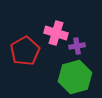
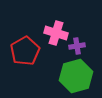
green hexagon: moved 1 px right, 1 px up
